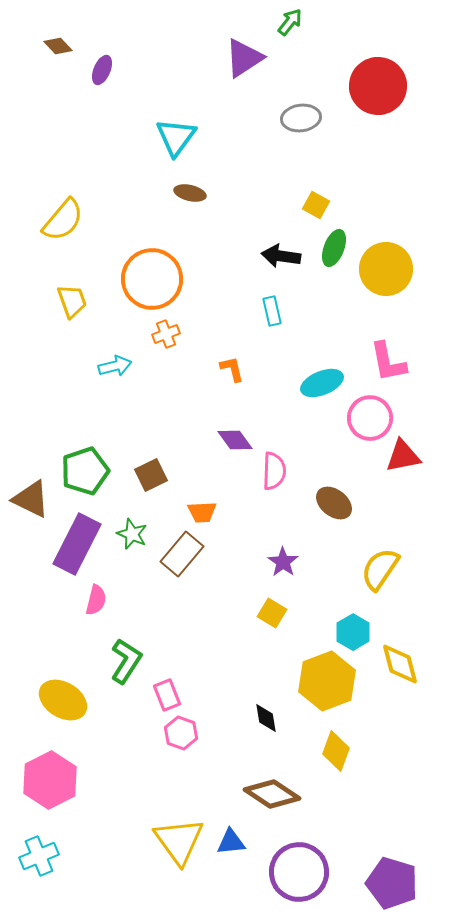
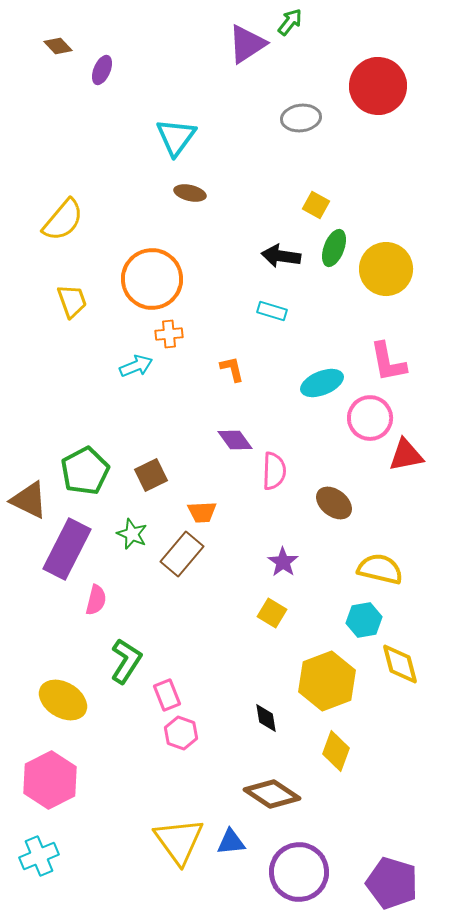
purple triangle at (244, 58): moved 3 px right, 14 px up
cyan rectangle at (272, 311): rotated 60 degrees counterclockwise
orange cross at (166, 334): moved 3 px right; rotated 16 degrees clockwise
cyan arrow at (115, 366): moved 21 px right; rotated 8 degrees counterclockwise
red triangle at (403, 456): moved 3 px right, 1 px up
green pentagon at (85, 471): rotated 9 degrees counterclockwise
brown triangle at (31, 499): moved 2 px left, 1 px down
purple rectangle at (77, 544): moved 10 px left, 5 px down
yellow semicircle at (380, 569): rotated 69 degrees clockwise
cyan hexagon at (353, 632): moved 11 px right, 12 px up; rotated 20 degrees clockwise
